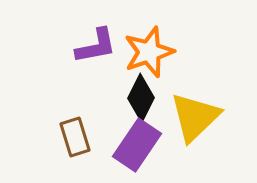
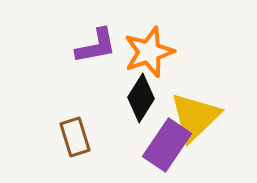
black diamond: rotated 6 degrees clockwise
purple rectangle: moved 30 px right
